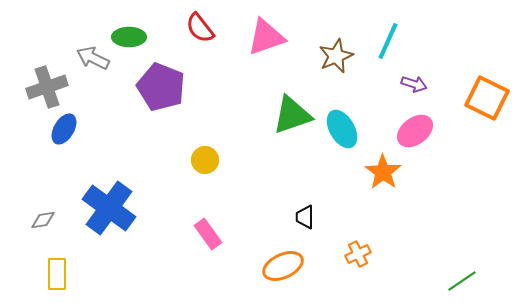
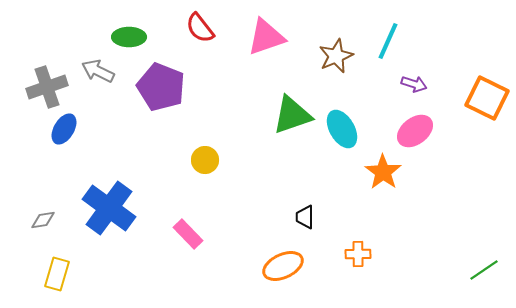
gray arrow: moved 5 px right, 13 px down
pink rectangle: moved 20 px left; rotated 8 degrees counterclockwise
orange cross: rotated 25 degrees clockwise
yellow rectangle: rotated 16 degrees clockwise
green line: moved 22 px right, 11 px up
